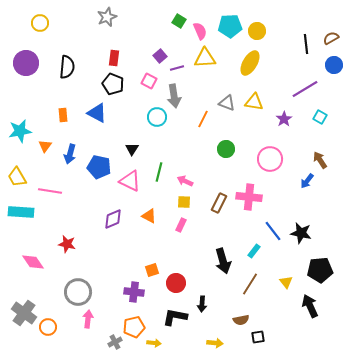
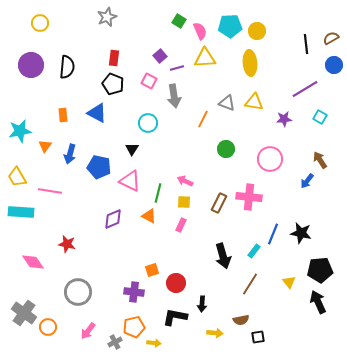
purple circle at (26, 63): moved 5 px right, 2 px down
yellow ellipse at (250, 63): rotated 35 degrees counterclockwise
cyan circle at (157, 117): moved 9 px left, 6 px down
purple star at (284, 119): rotated 28 degrees clockwise
green line at (159, 172): moved 1 px left, 21 px down
blue line at (273, 231): moved 3 px down; rotated 60 degrees clockwise
black arrow at (223, 261): moved 5 px up
yellow triangle at (286, 282): moved 3 px right
black arrow at (310, 306): moved 8 px right, 4 px up
pink arrow at (88, 319): moved 12 px down; rotated 150 degrees counterclockwise
yellow arrow at (215, 343): moved 10 px up
